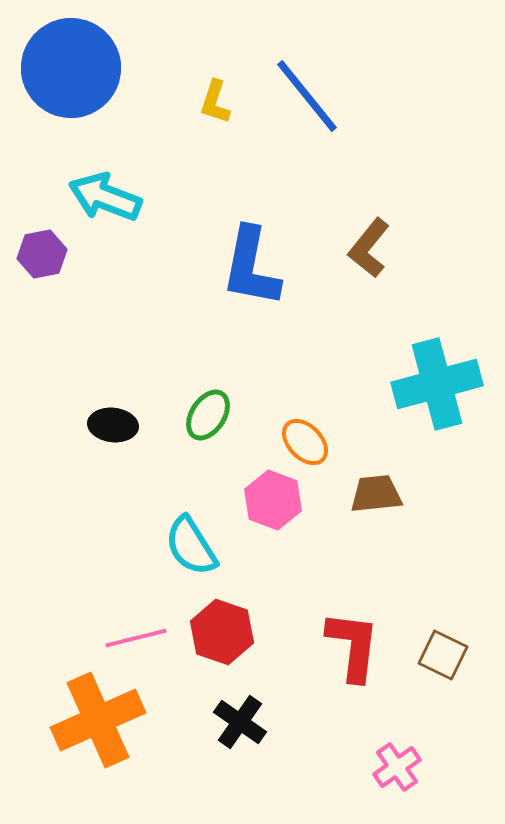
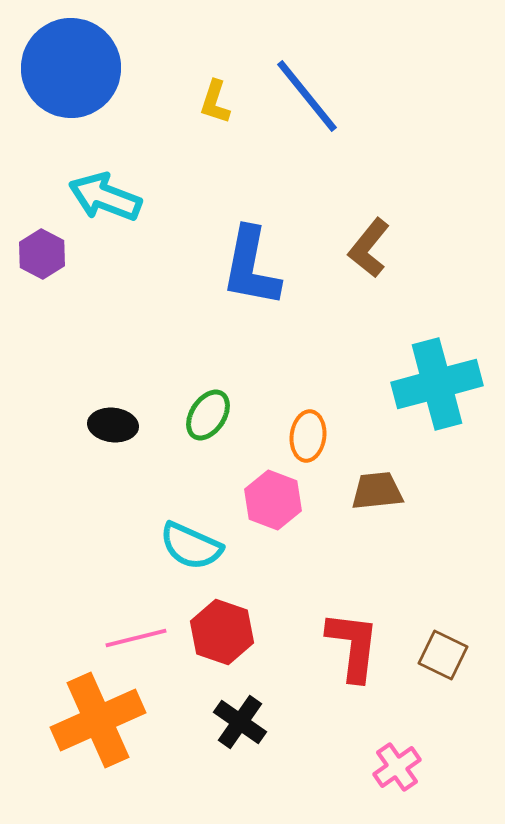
purple hexagon: rotated 21 degrees counterclockwise
orange ellipse: moved 3 px right, 6 px up; rotated 51 degrees clockwise
brown trapezoid: moved 1 px right, 3 px up
cyan semicircle: rotated 34 degrees counterclockwise
